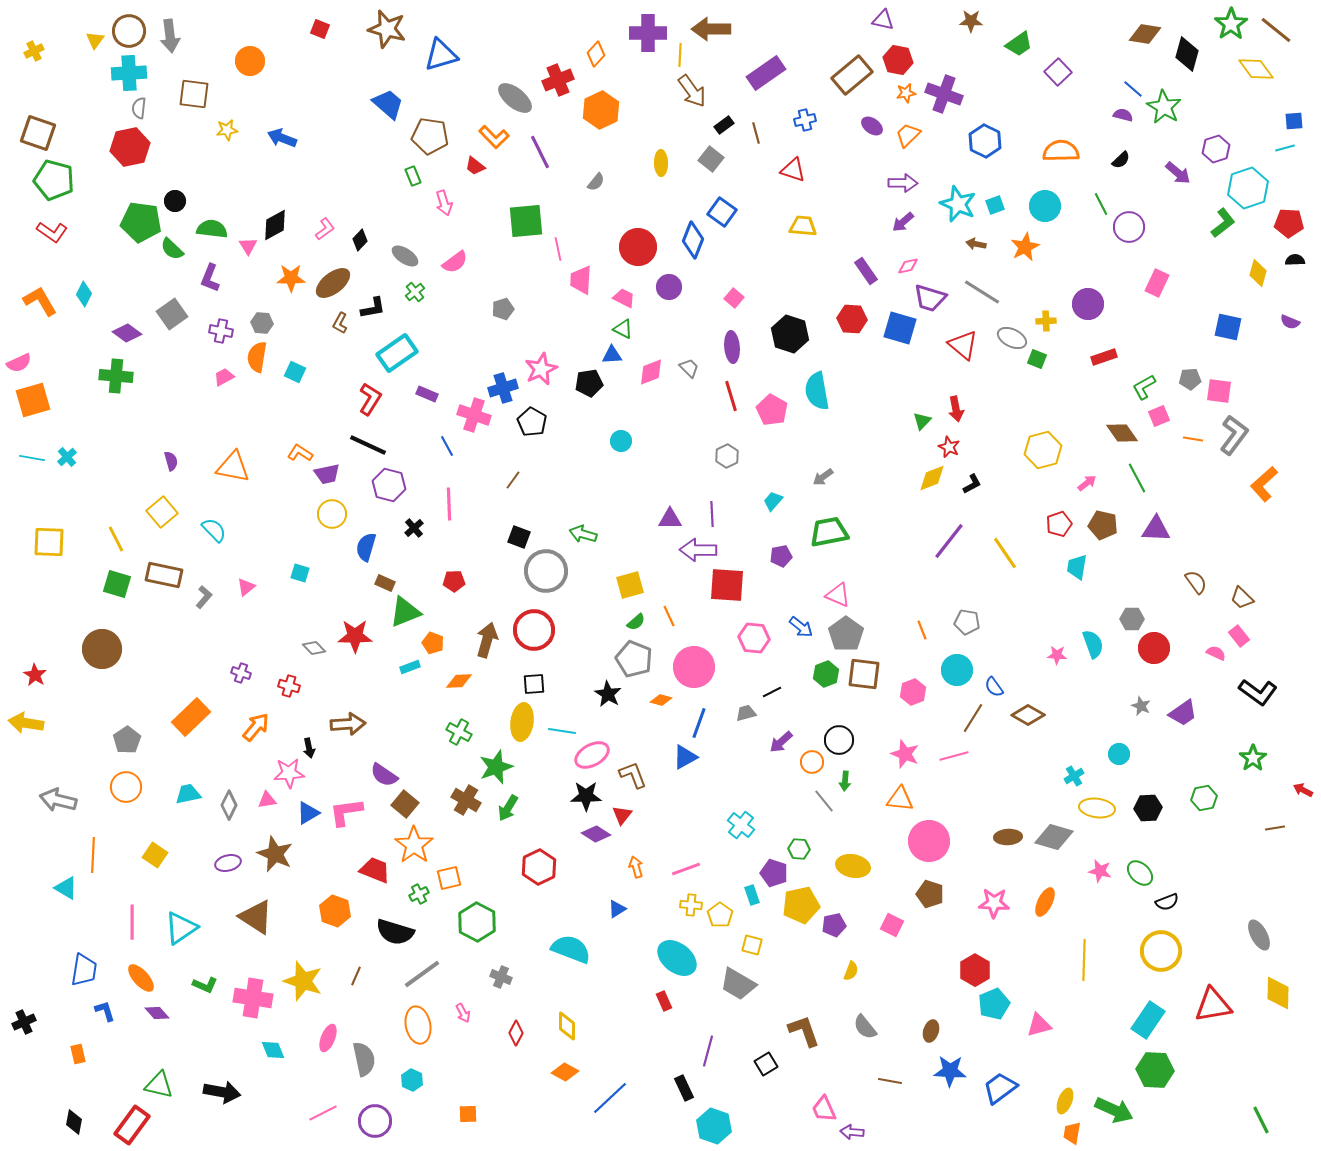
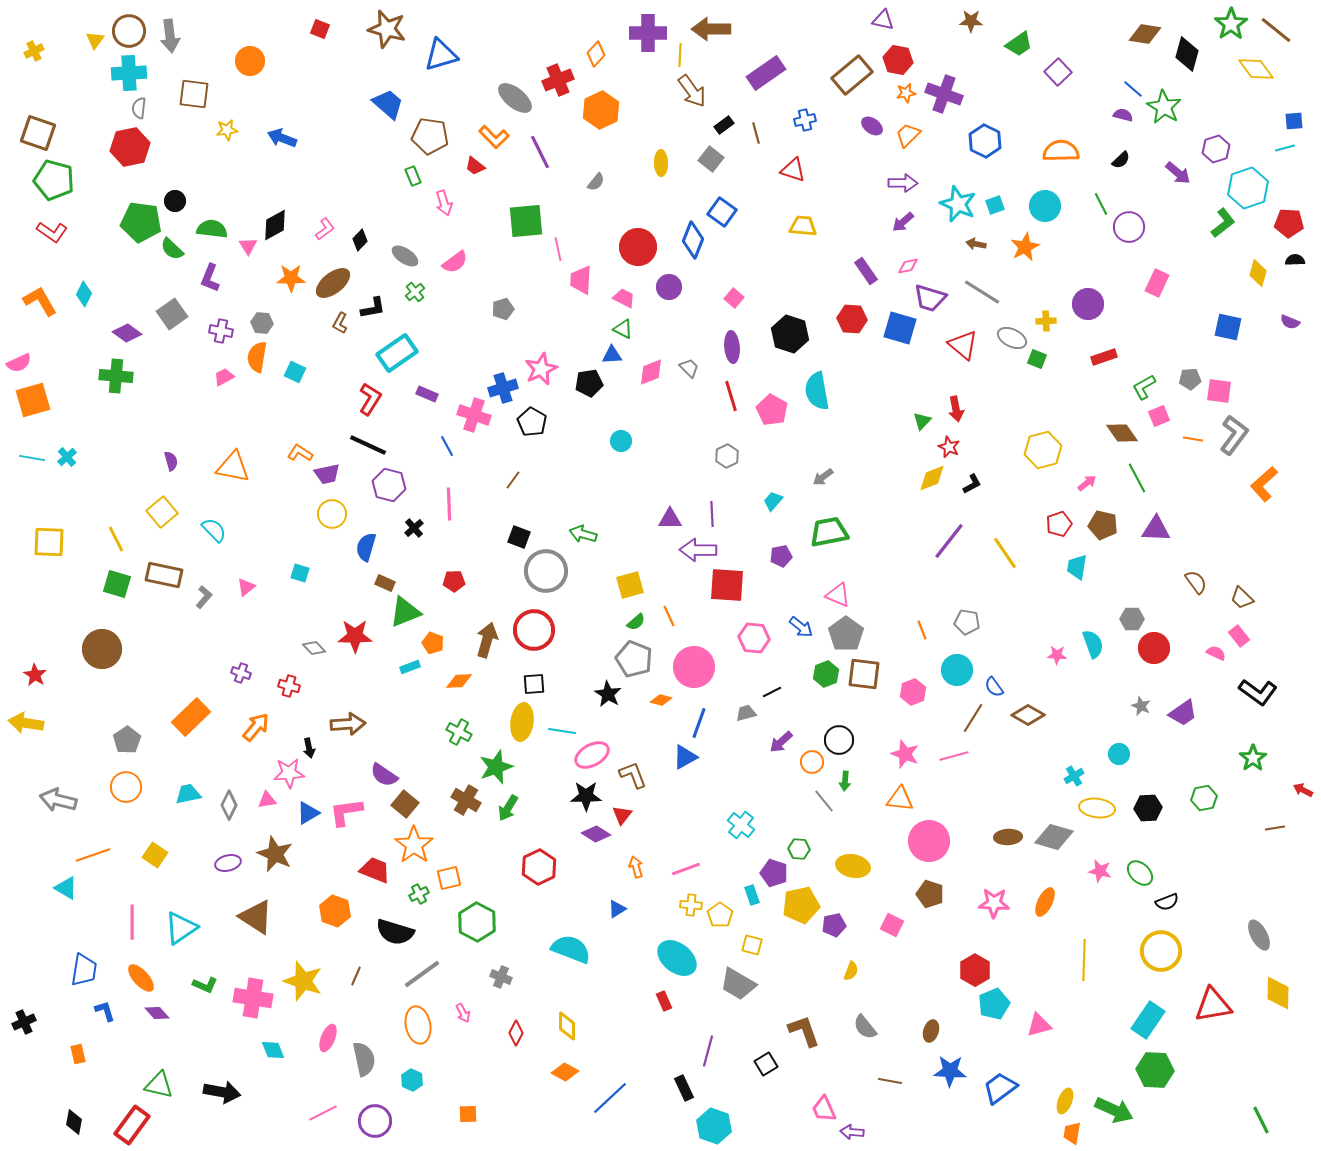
orange line at (93, 855): rotated 68 degrees clockwise
